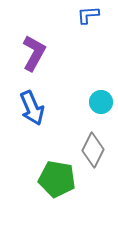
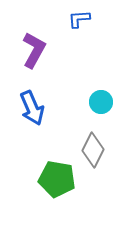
blue L-shape: moved 9 px left, 4 px down
purple L-shape: moved 3 px up
